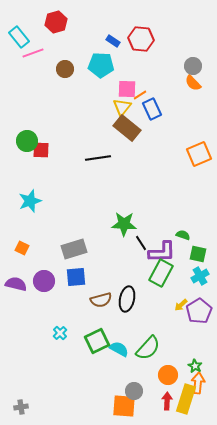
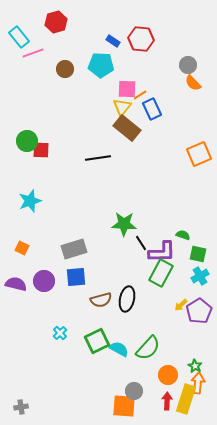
gray circle at (193, 66): moved 5 px left, 1 px up
